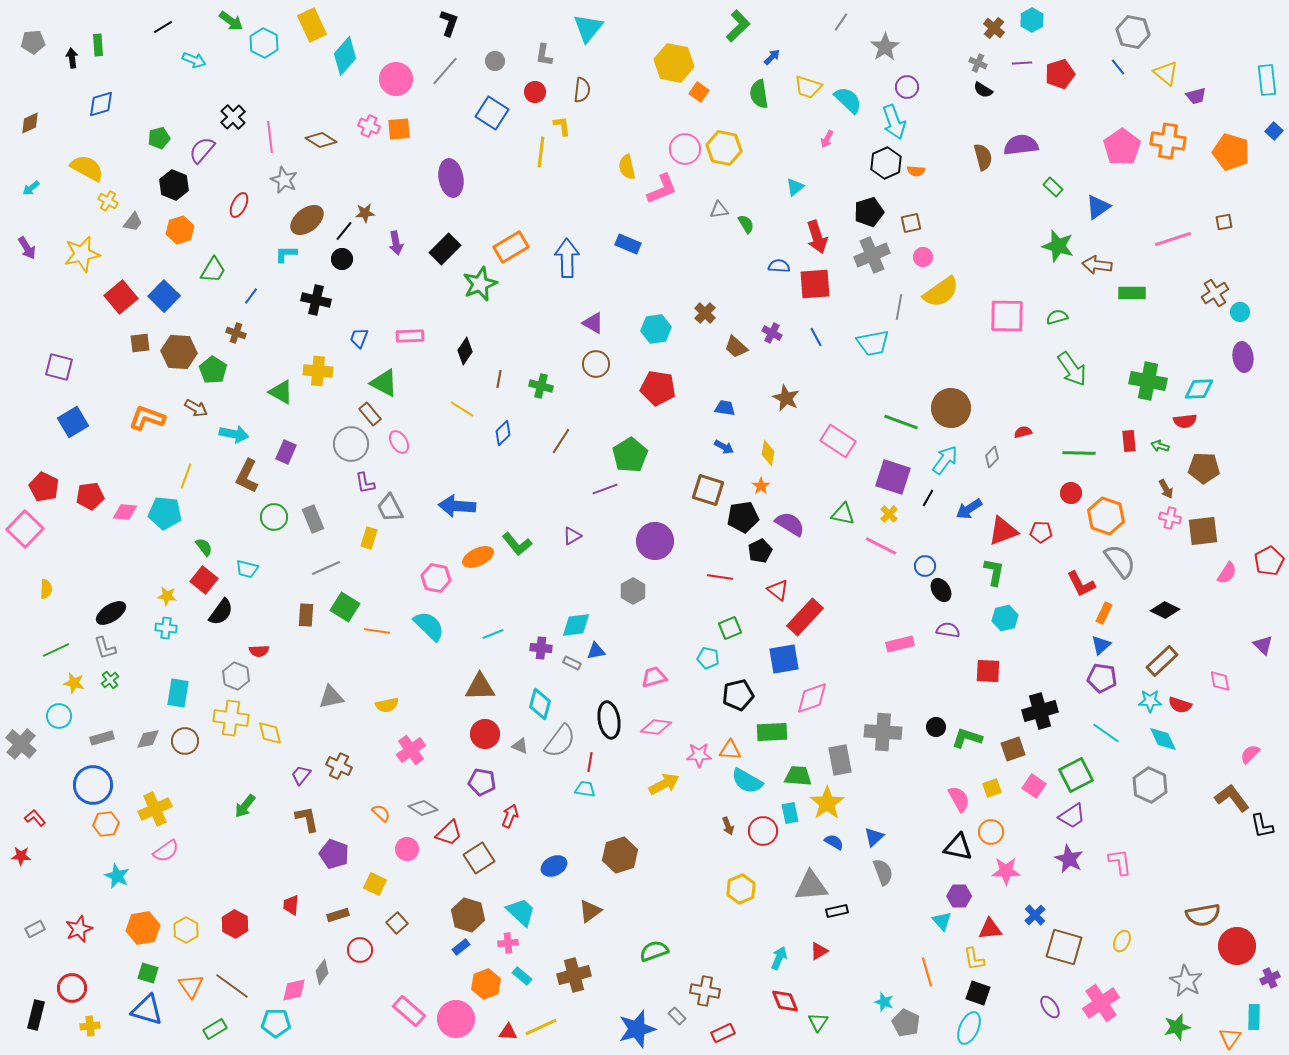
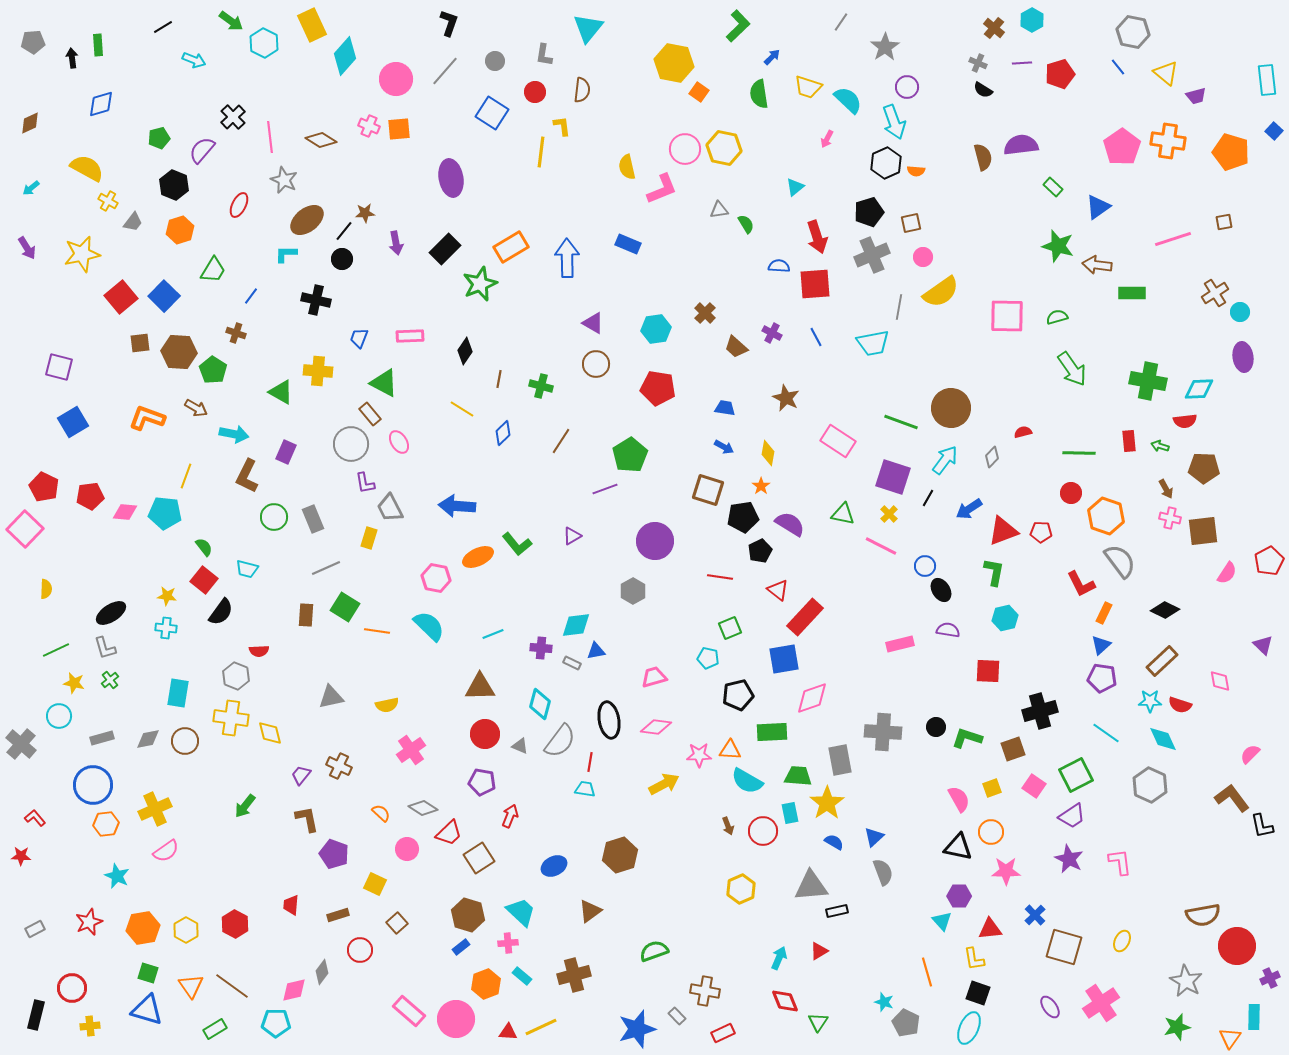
red star at (79, 929): moved 10 px right, 7 px up
